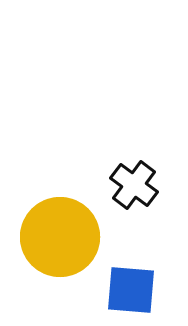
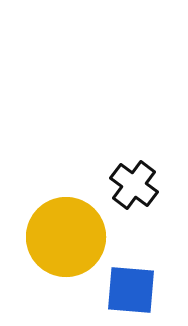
yellow circle: moved 6 px right
